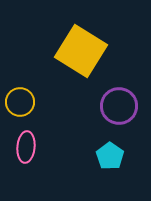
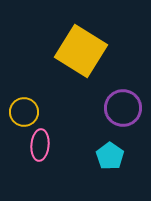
yellow circle: moved 4 px right, 10 px down
purple circle: moved 4 px right, 2 px down
pink ellipse: moved 14 px right, 2 px up
